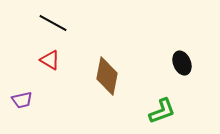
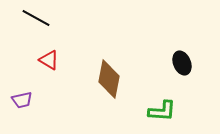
black line: moved 17 px left, 5 px up
red triangle: moved 1 px left
brown diamond: moved 2 px right, 3 px down
green L-shape: rotated 24 degrees clockwise
